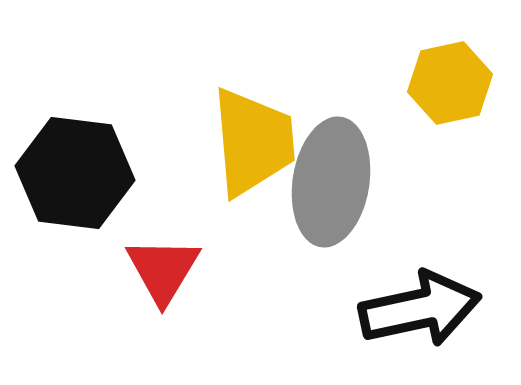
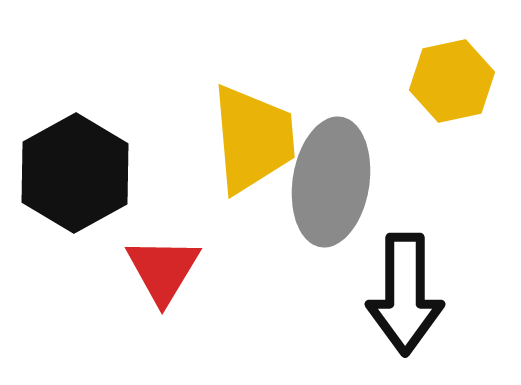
yellow hexagon: moved 2 px right, 2 px up
yellow trapezoid: moved 3 px up
black hexagon: rotated 24 degrees clockwise
black arrow: moved 15 px left, 15 px up; rotated 102 degrees clockwise
